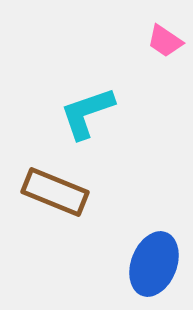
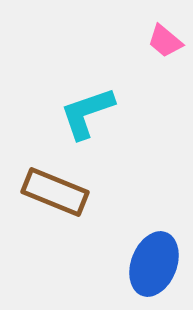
pink trapezoid: rotated 6 degrees clockwise
